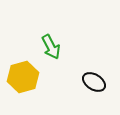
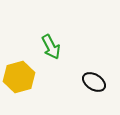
yellow hexagon: moved 4 px left
